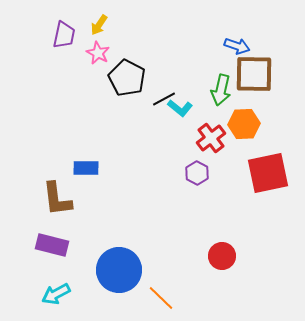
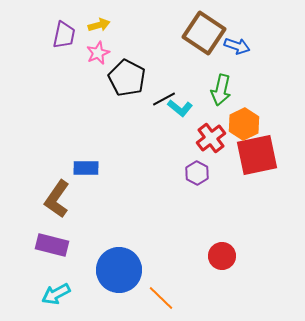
yellow arrow: rotated 140 degrees counterclockwise
pink star: rotated 20 degrees clockwise
brown square: moved 50 px left, 41 px up; rotated 33 degrees clockwise
orange hexagon: rotated 24 degrees counterclockwise
red square: moved 11 px left, 18 px up
brown L-shape: rotated 42 degrees clockwise
